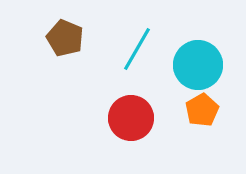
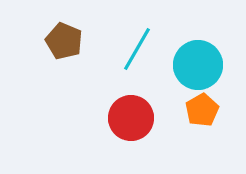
brown pentagon: moved 1 px left, 3 px down
